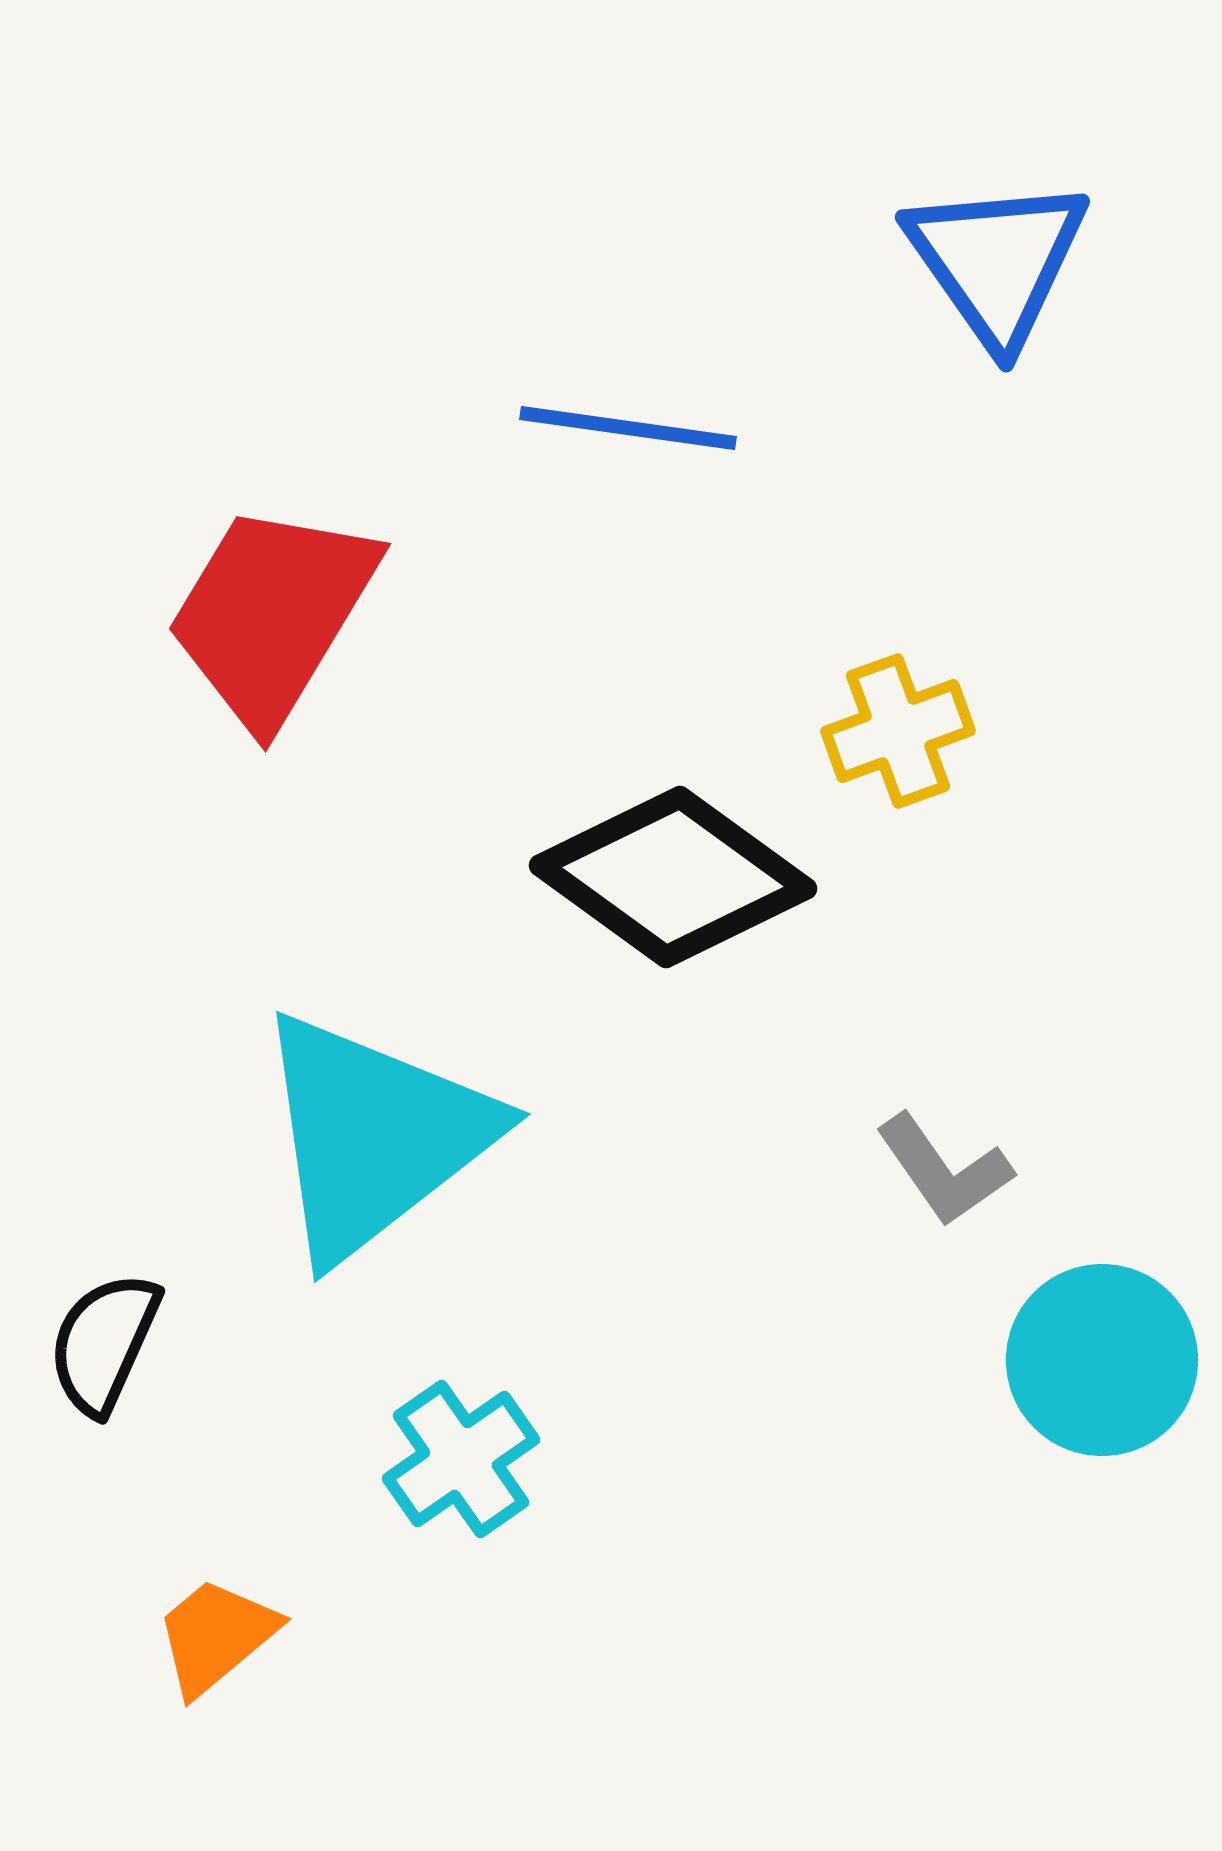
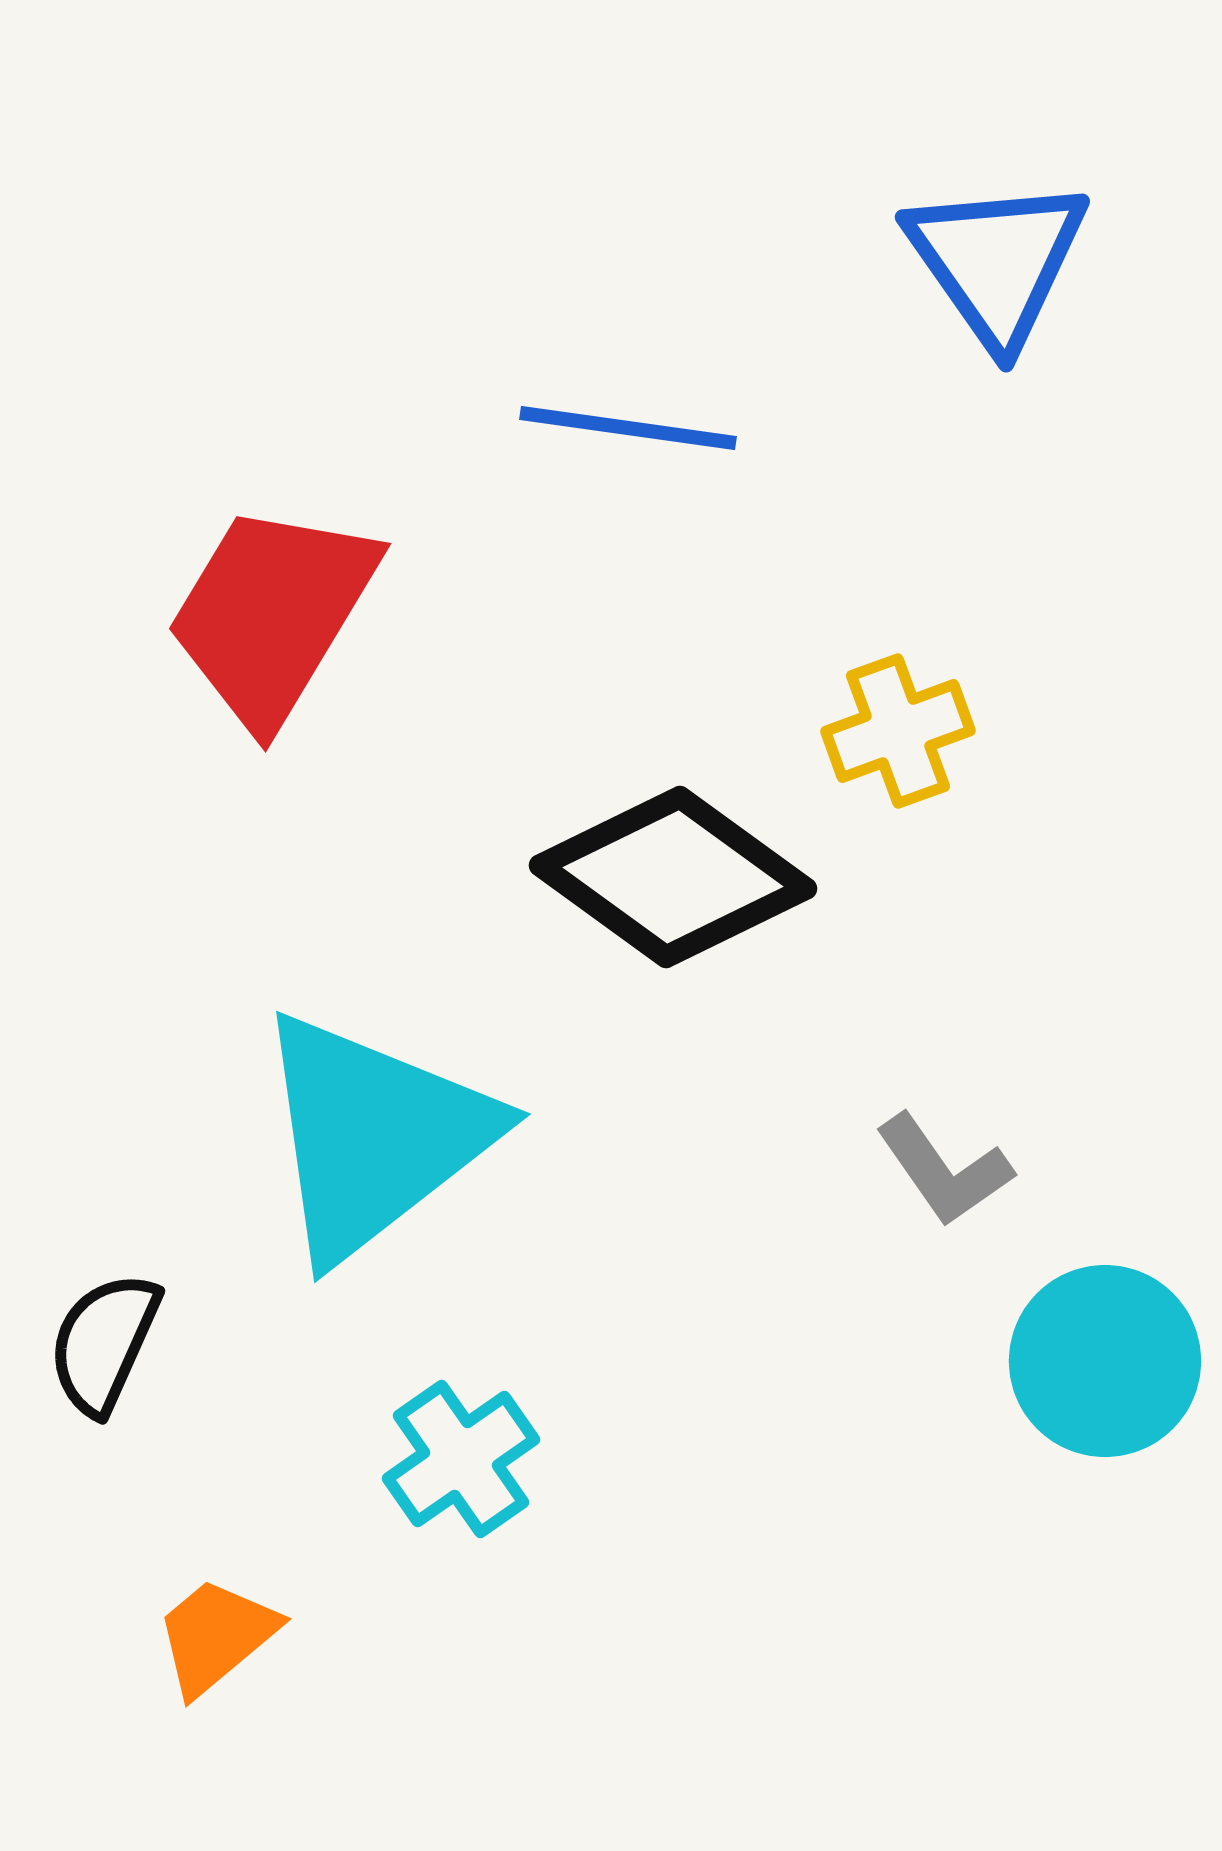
cyan circle: moved 3 px right, 1 px down
